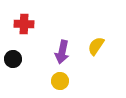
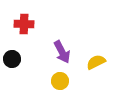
yellow semicircle: moved 16 px down; rotated 30 degrees clockwise
purple arrow: rotated 40 degrees counterclockwise
black circle: moved 1 px left
